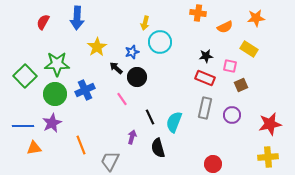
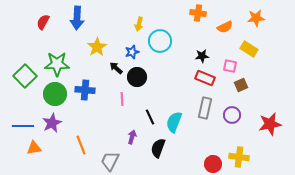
yellow arrow: moved 6 px left, 1 px down
cyan circle: moved 1 px up
black star: moved 4 px left
blue cross: rotated 30 degrees clockwise
pink line: rotated 32 degrees clockwise
black semicircle: rotated 36 degrees clockwise
yellow cross: moved 29 px left; rotated 12 degrees clockwise
